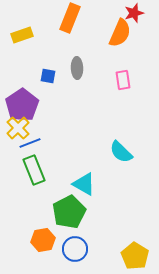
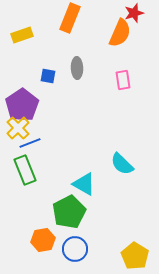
cyan semicircle: moved 1 px right, 12 px down
green rectangle: moved 9 px left
